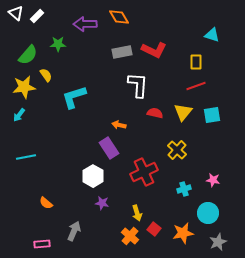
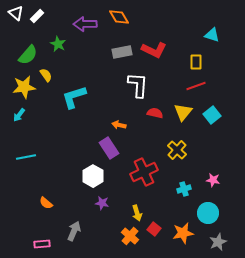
green star: rotated 28 degrees clockwise
cyan square: rotated 30 degrees counterclockwise
